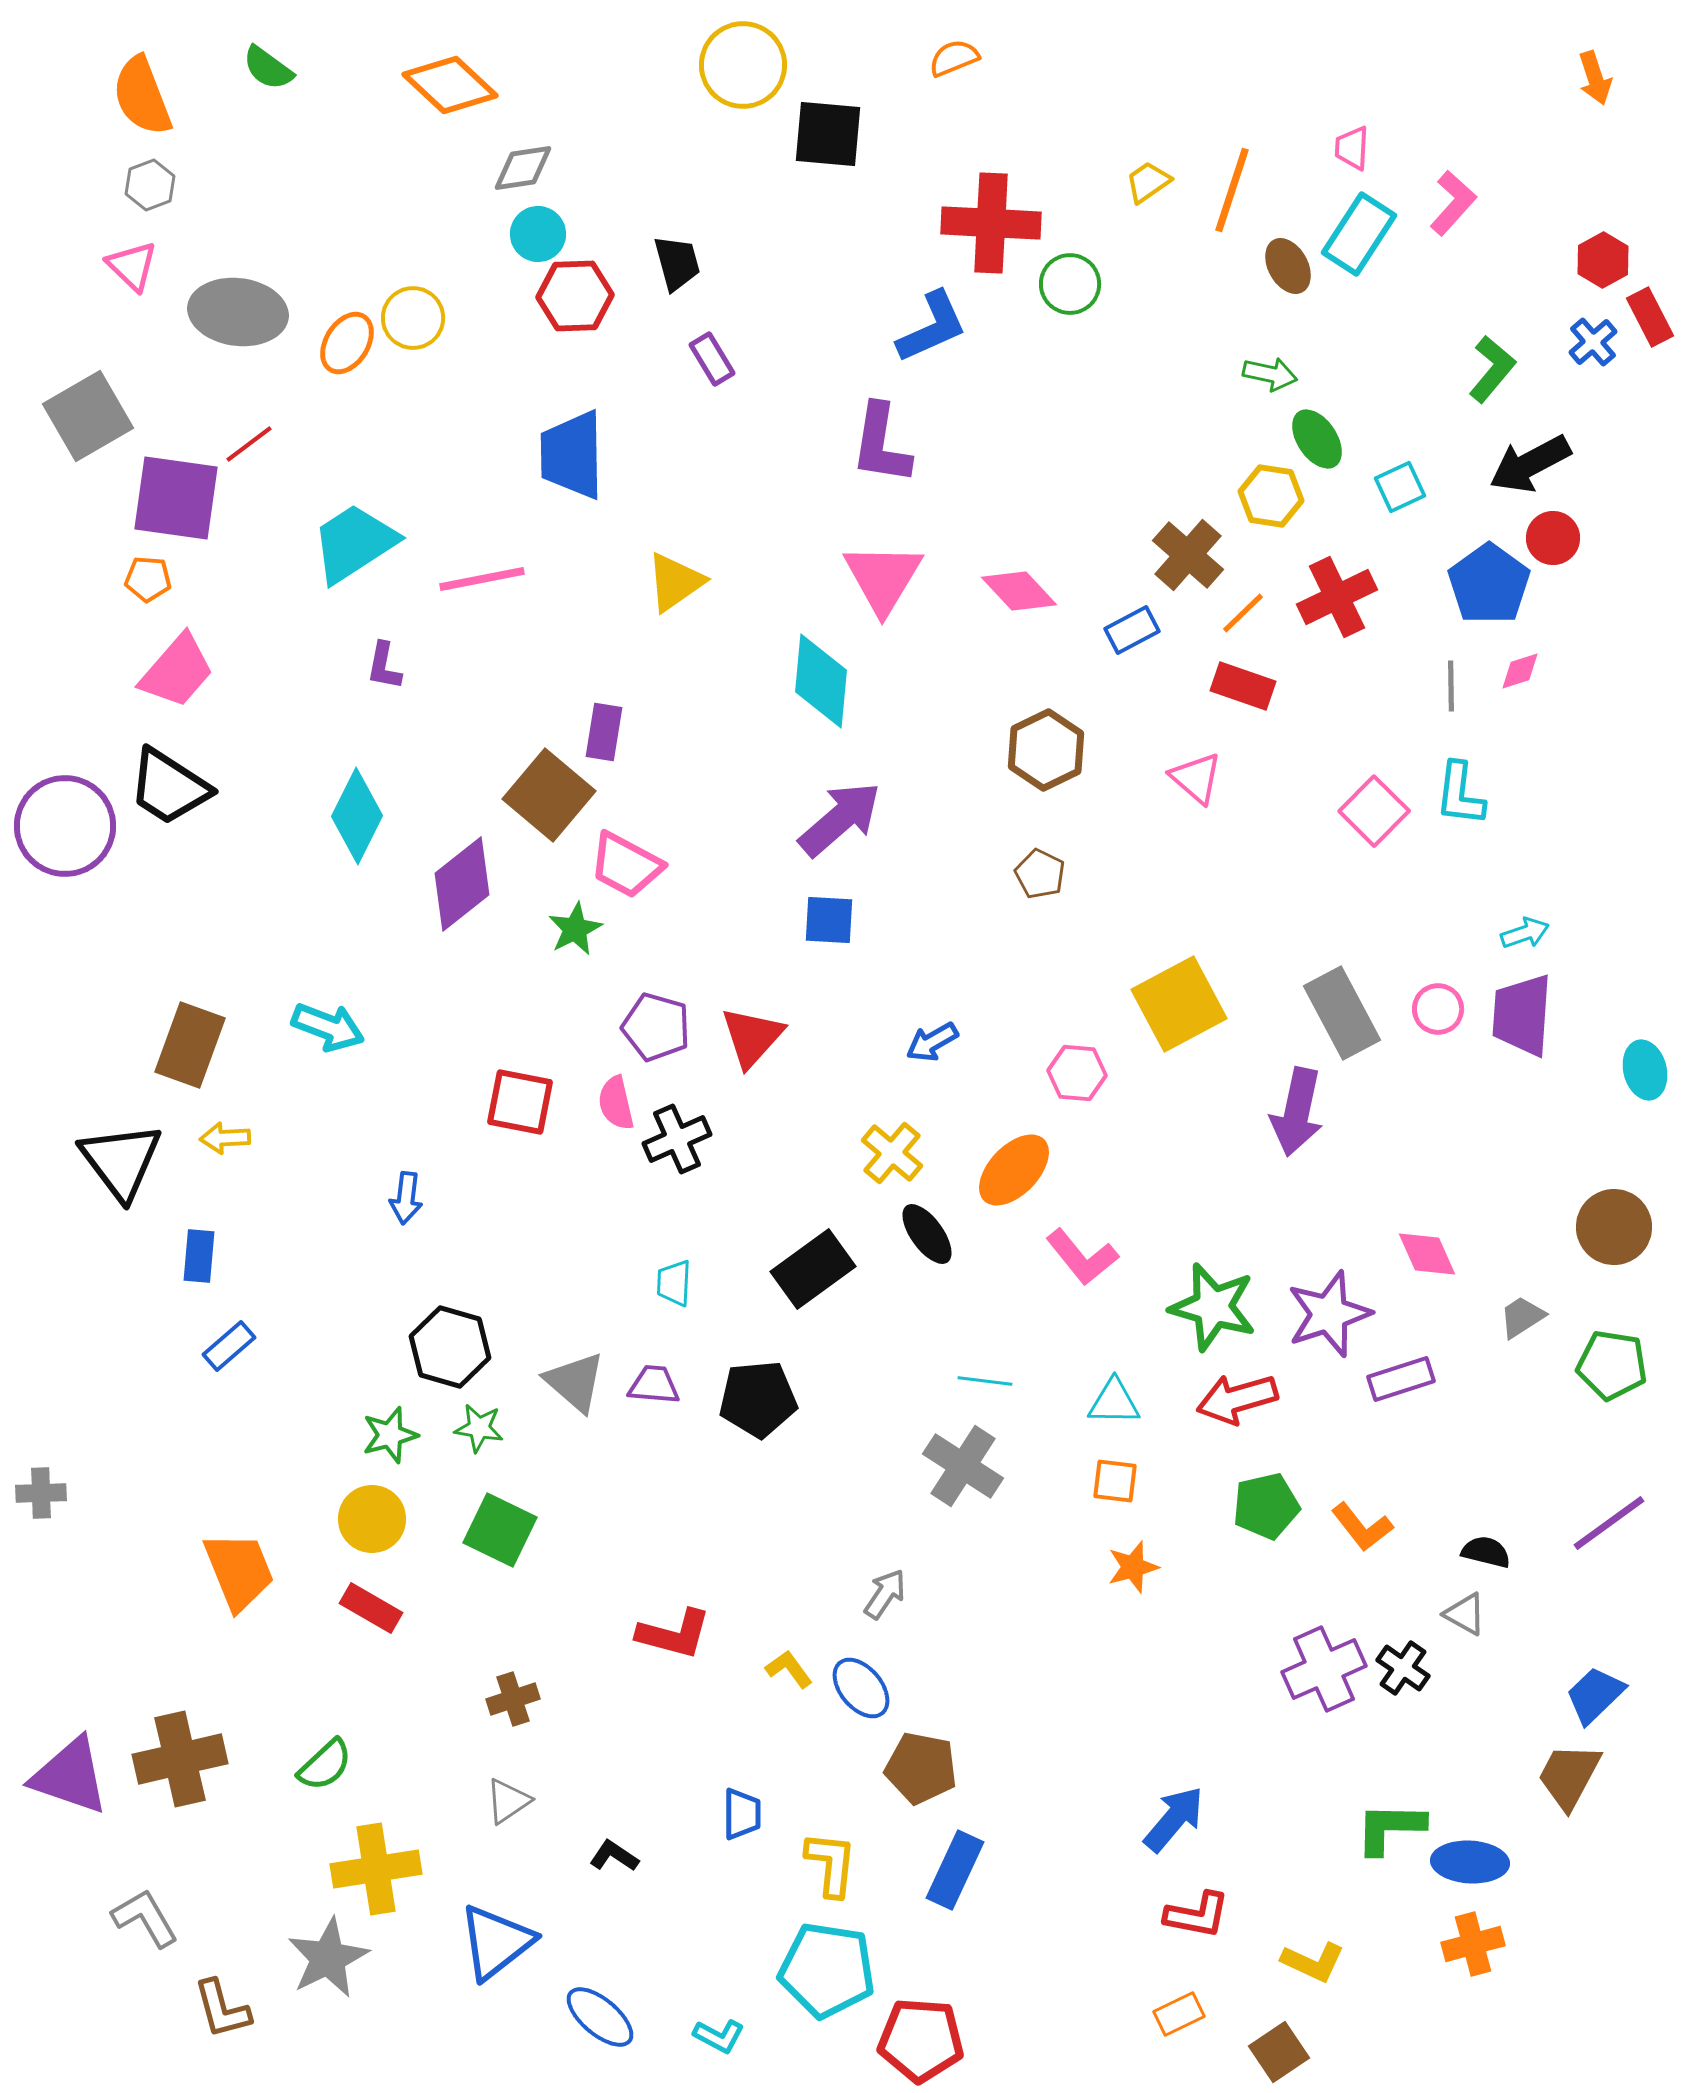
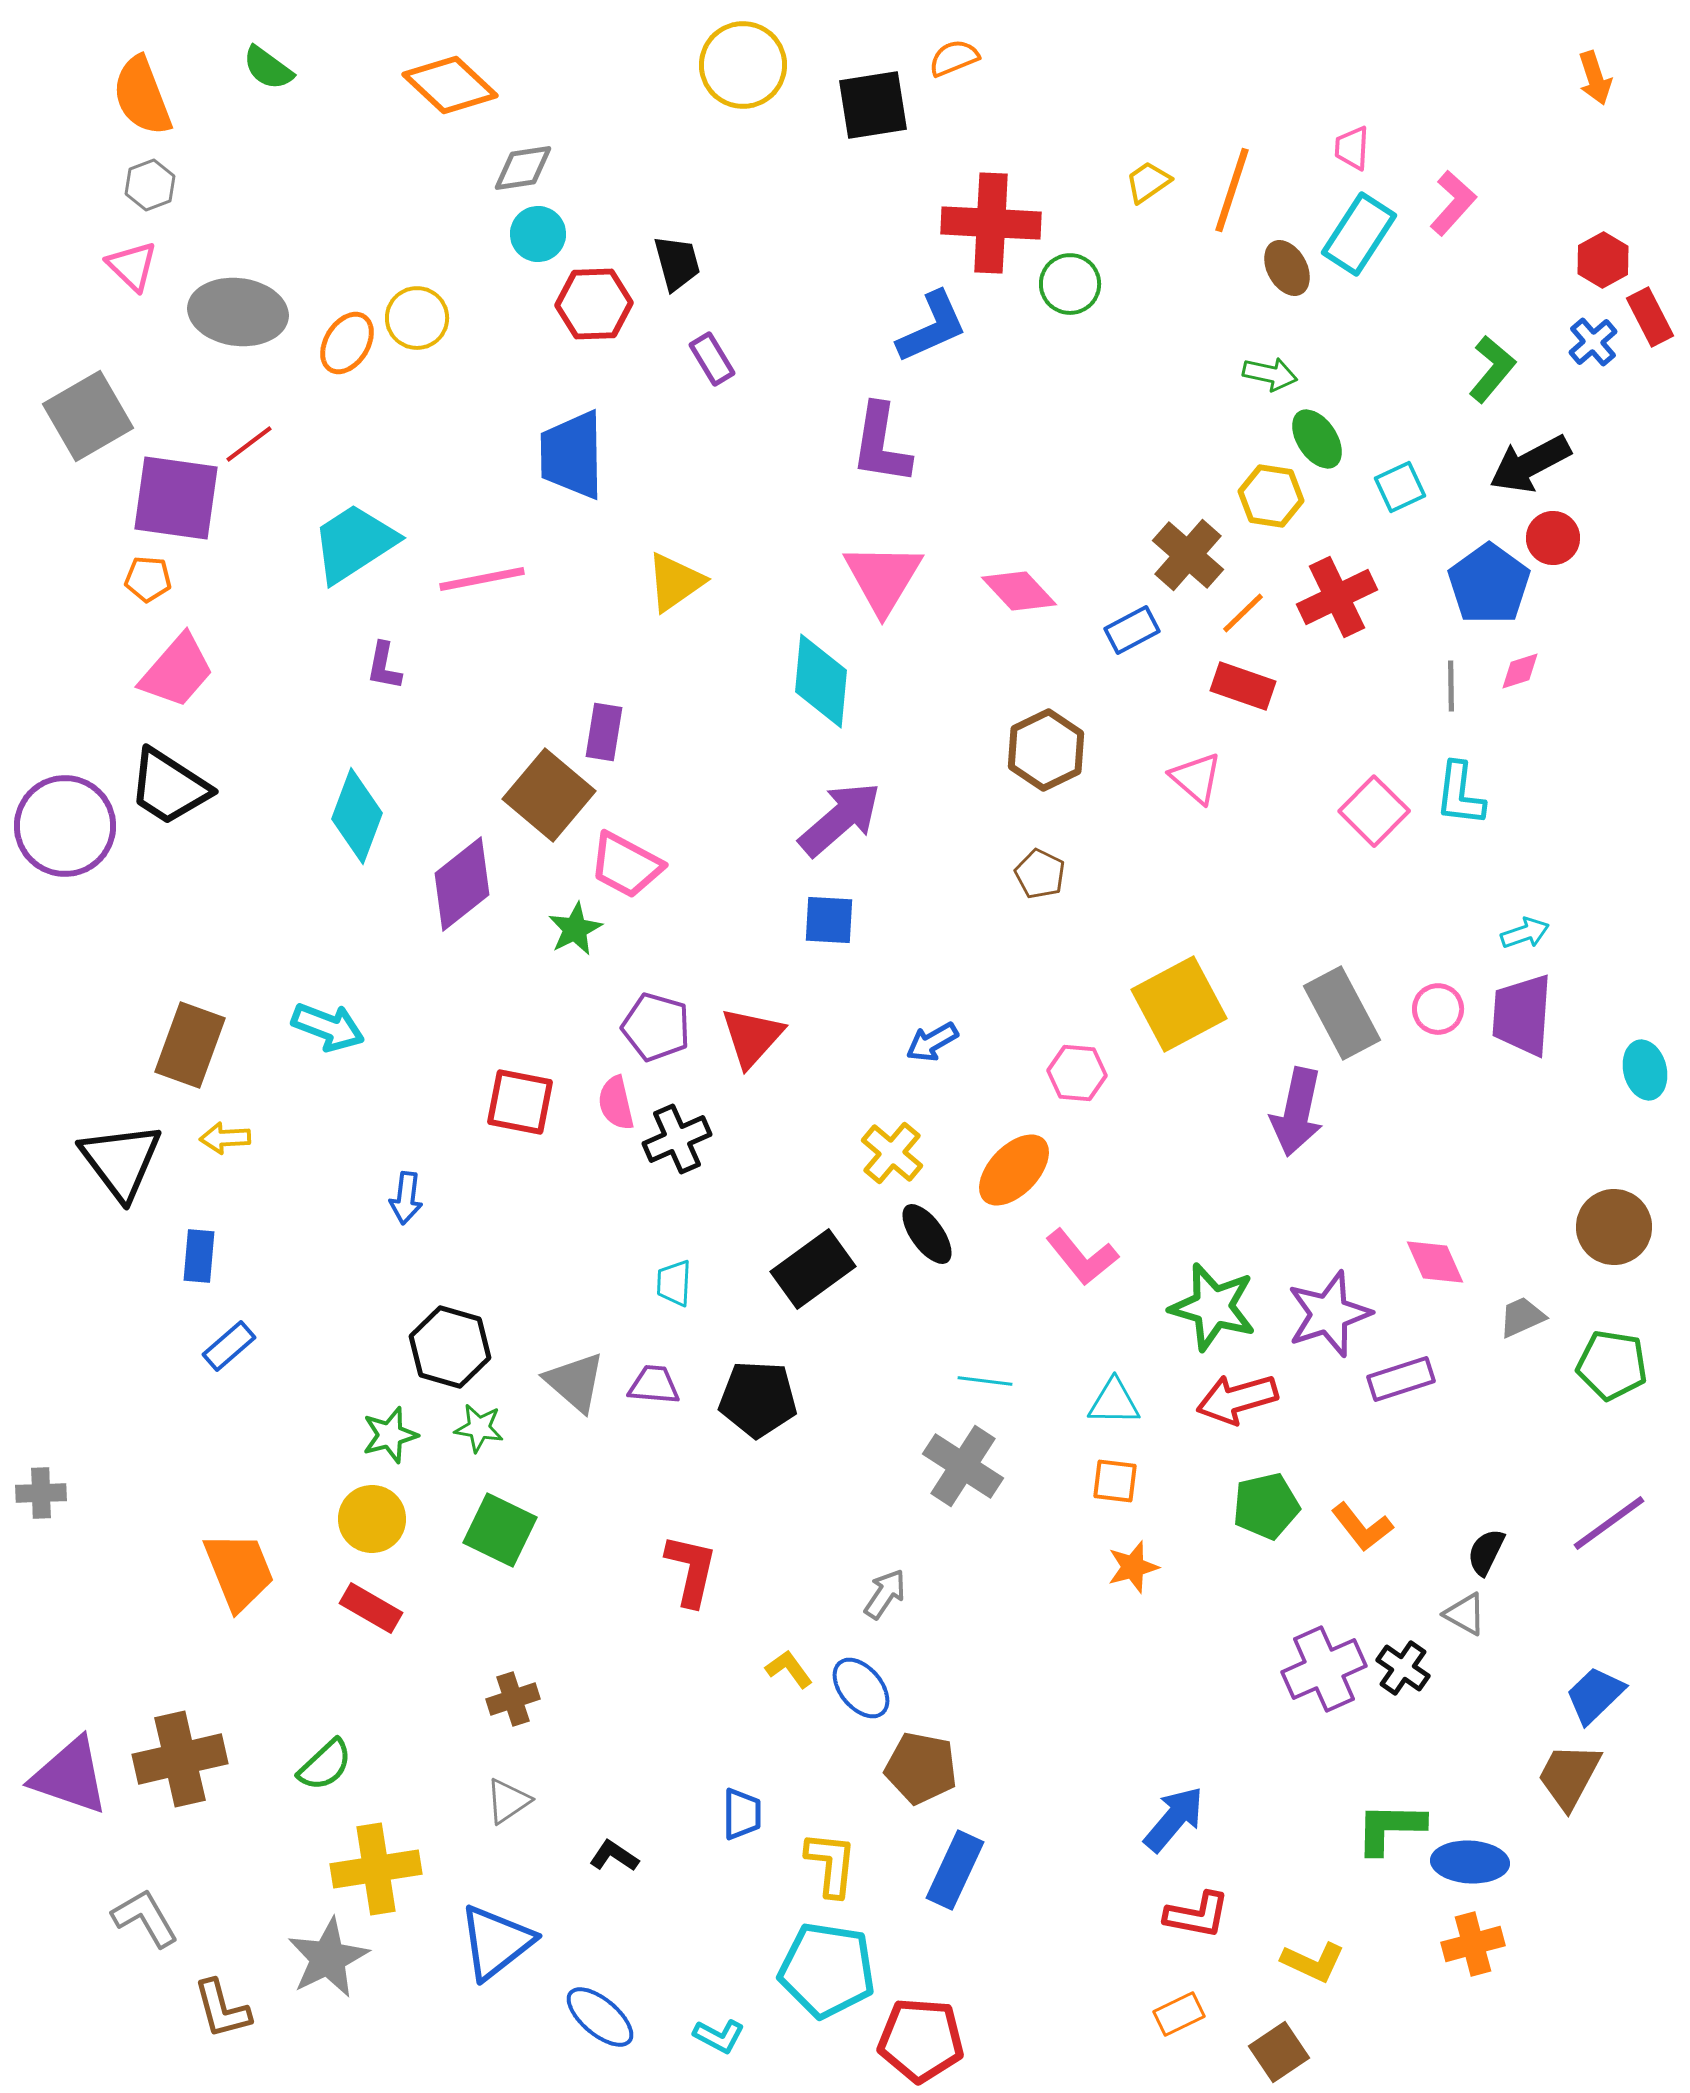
black square at (828, 134): moved 45 px right, 29 px up; rotated 14 degrees counterclockwise
brown ellipse at (1288, 266): moved 1 px left, 2 px down
red hexagon at (575, 296): moved 19 px right, 8 px down
yellow circle at (413, 318): moved 4 px right
cyan diamond at (357, 816): rotated 6 degrees counterclockwise
pink diamond at (1427, 1254): moved 8 px right, 8 px down
gray trapezoid at (1522, 1317): rotated 9 degrees clockwise
black pentagon at (758, 1399): rotated 8 degrees clockwise
black semicircle at (1486, 1552): rotated 78 degrees counterclockwise
red L-shape at (674, 1634): moved 17 px right, 64 px up; rotated 92 degrees counterclockwise
